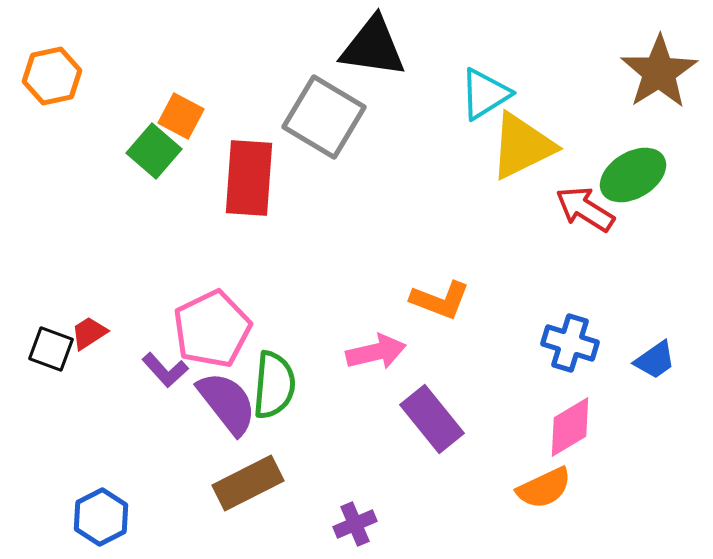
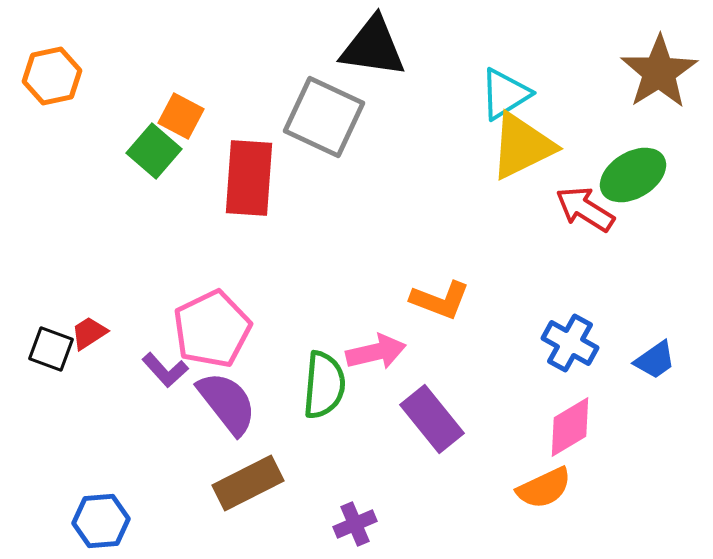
cyan triangle: moved 20 px right
gray square: rotated 6 degrees counterclockwise
blue cross: rotated 12 degrees clockwise
green semicircle: moved 50 px right
blue hexagon: moved 4 px down; rotated 22 degrees clockwise
